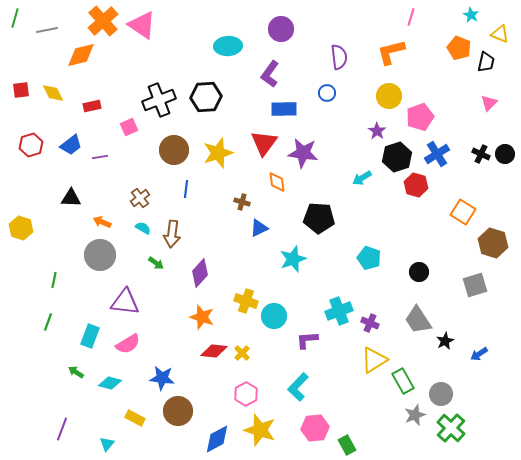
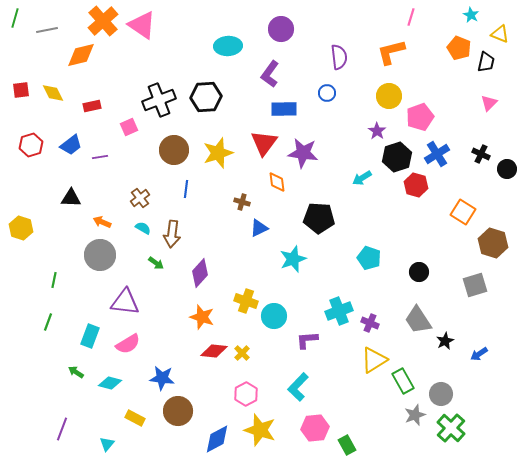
black circle at (505, 154): moved 2 px right, 15 px down
